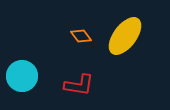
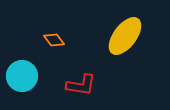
orange diamond: moved 27 px left, 4 px down
red L-shape: moved 2 px right
